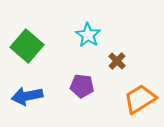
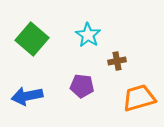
green square: moved 5 px right, 7 px up
brown cross: rotated 36 degrees clockwise
orange trapezoid: moved 1 px left, 1 px up; rotated 16 degrees clockwise
